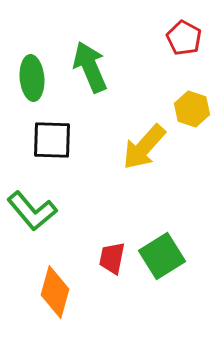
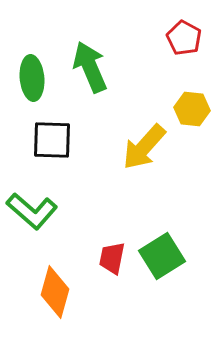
yellow hexagon: rotated 12 degrees counterclockwise
green L-shape: rotated 9 degrees counterclockwise
